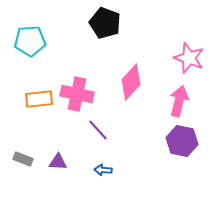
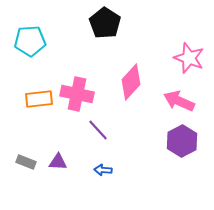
black pentagon: rotated 12 degrees clockwise
pink arrow: rotated 80 degrees counterclockwise
purple hexagon: rotated 20 degrees clockwise
gray rectangle: moved 3 px right, 3 px down
